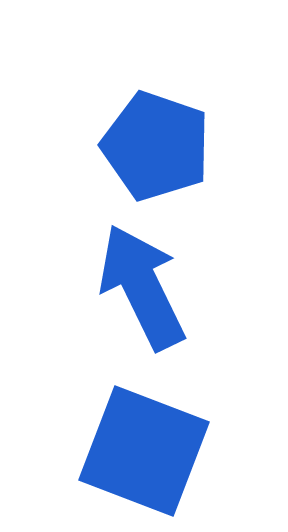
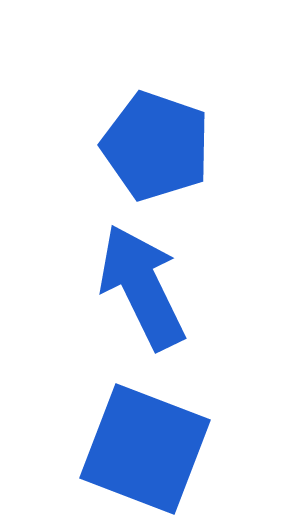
blue square: moved 1 px right, 2 px up
